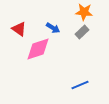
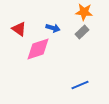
blue arrow: rotated 16 degrees counterclockwise
